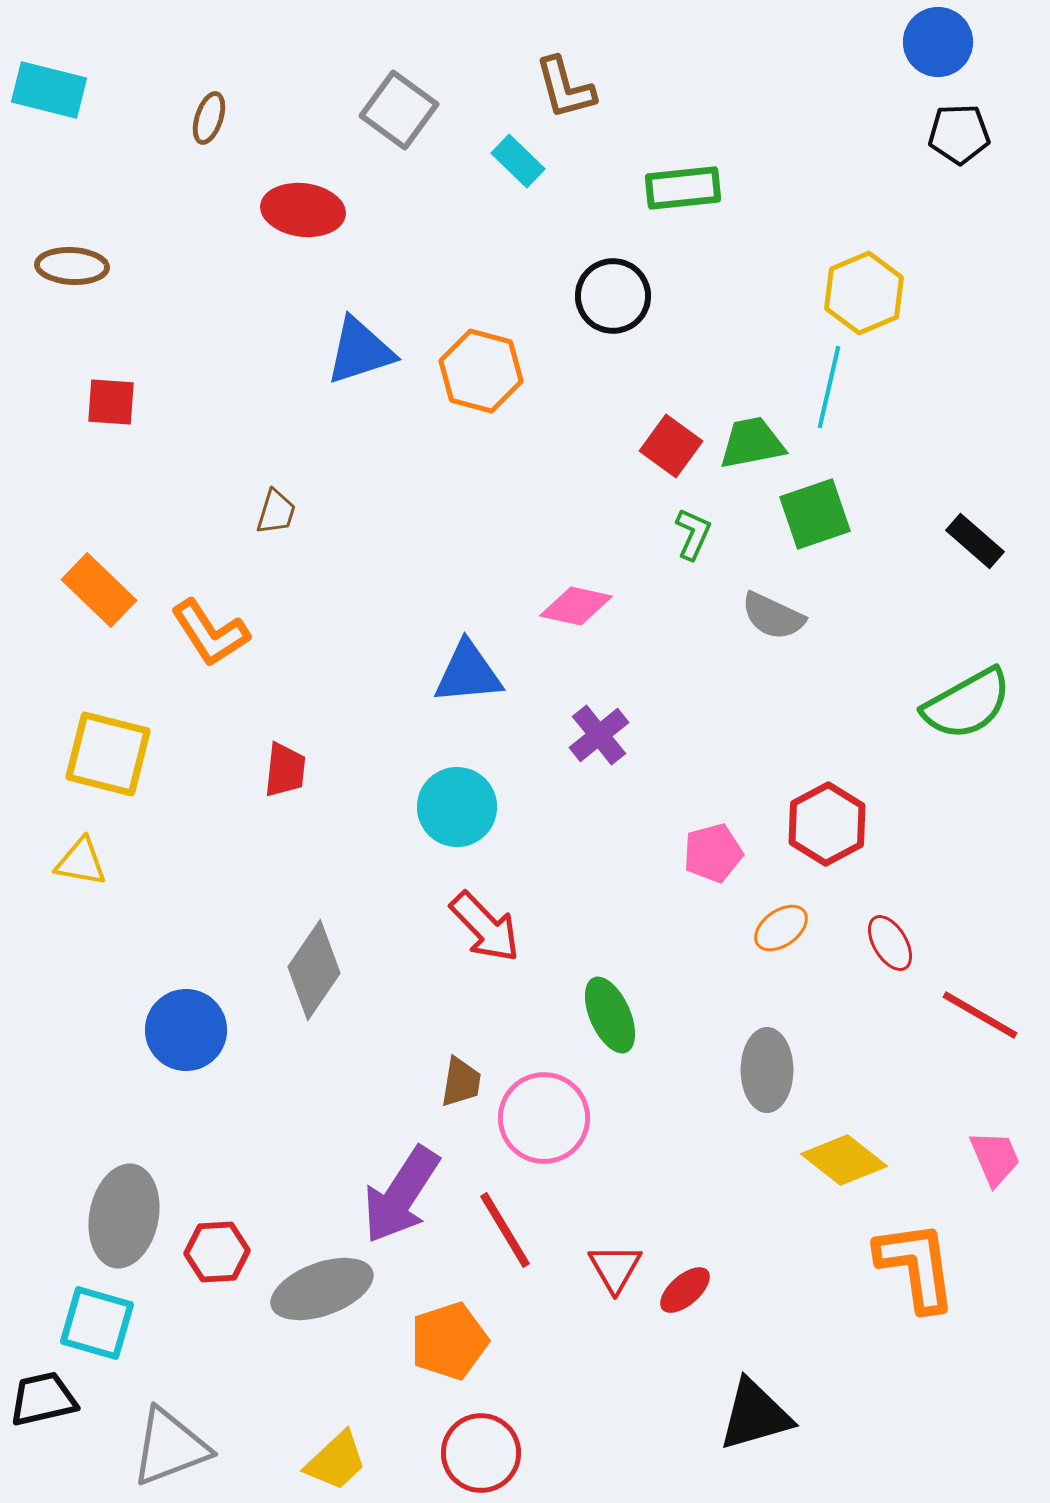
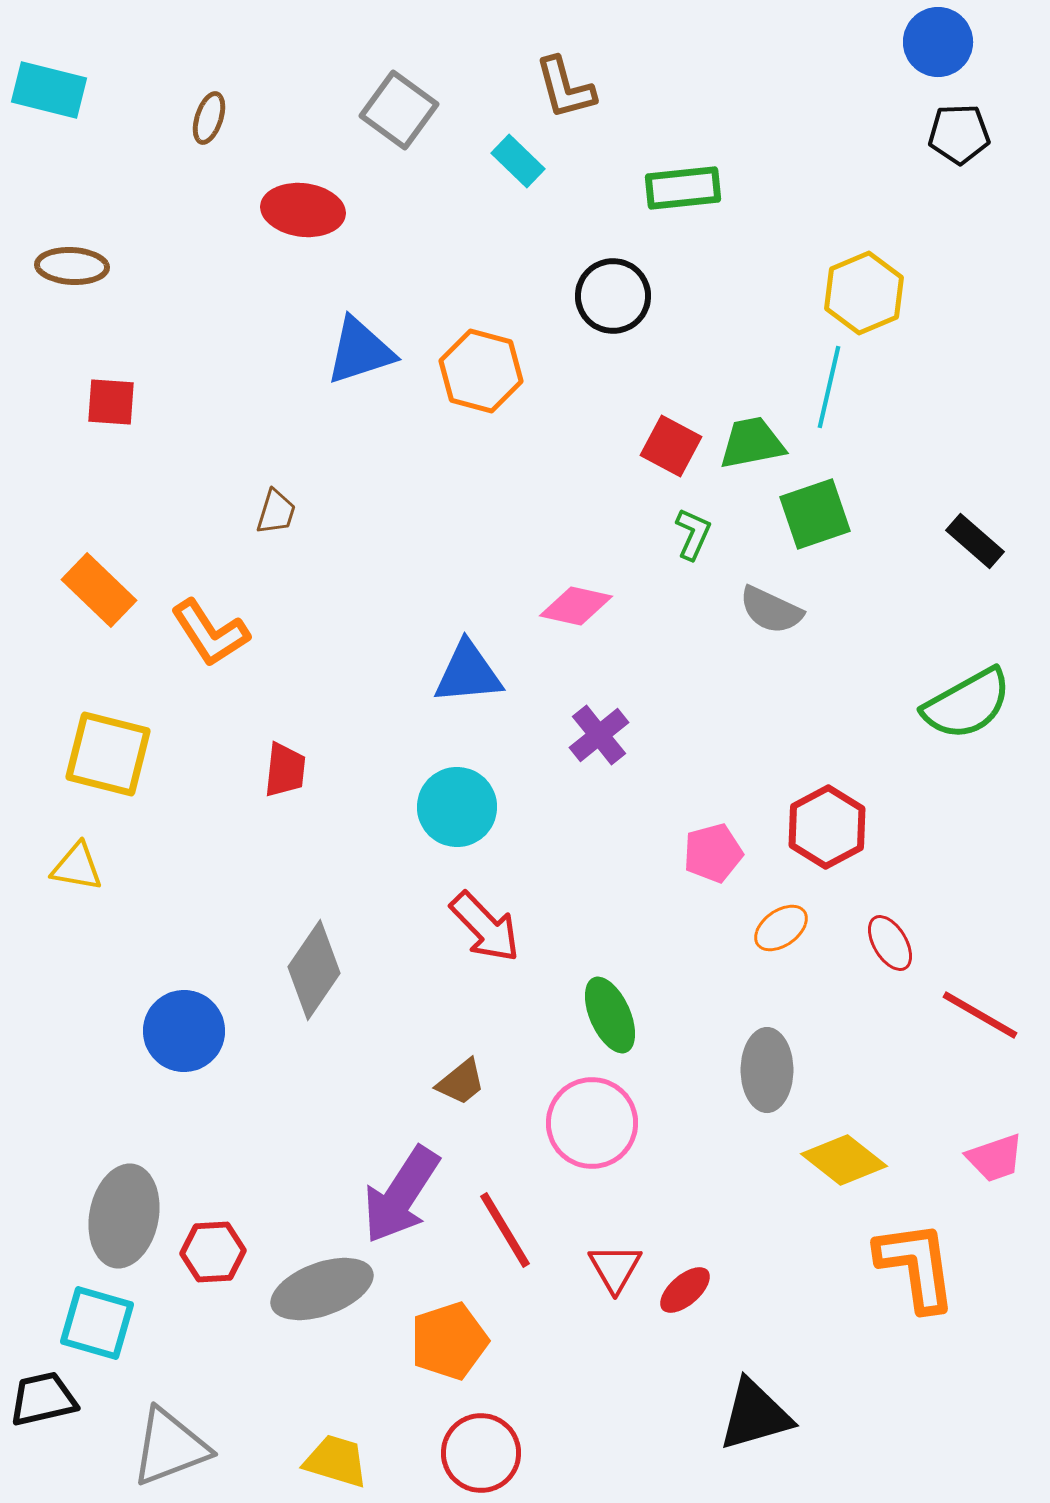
red square at (671, 446): rotated 8 degrees counterclockwise
gray semicircle at (773, 616): moved 2 px left, 6 px up
red hexagon at (827, 824): moved 3 px down
yellow triangle at (81, 862): moved 4 px left, 5 px down
blue circle at (186, 1030): moved 2 px left, 1 px down
brown trapezoid at (461, 1082): rotated 42 degrees clockwise
pink circle at (544, 1118): moved 48 px right, 5 px down
pink trapezoid at (995, 1158): rotated 94 degrees clockwise
red hexagon at (217, 1252): moved 4 px left
yellow trapezoid at (336, 1461): rotated 120 degrees counterclockwise
